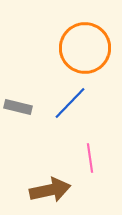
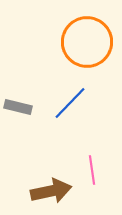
orange circle: moved 2 px right, 6 px up
pink line: moved 2 px right, 12 px down
brown arrow: moved 1 px right, 1 px down
